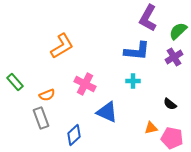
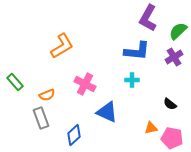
cyan cross: moved 1 px left, 1 px up
